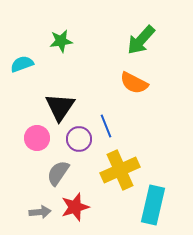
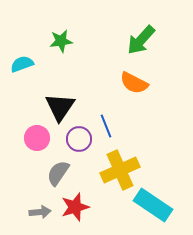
cyan rectangle: rotated 69 degrees counterclockwise
